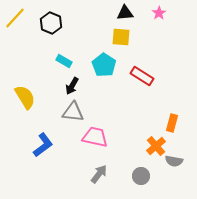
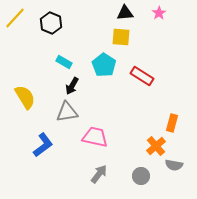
cyan rectangle: moved 1 px down
gray triangle: moved 6 px left; rotated 15 degrees counterclockwise
gray semicircle: moved 4 px down
